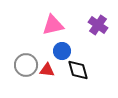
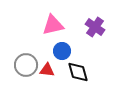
purple cross: moved 3 px left, 2 px down
black diamond: moved 2 px down
